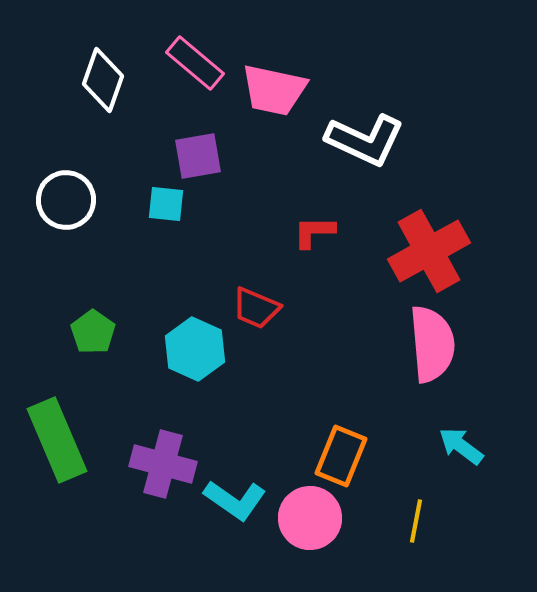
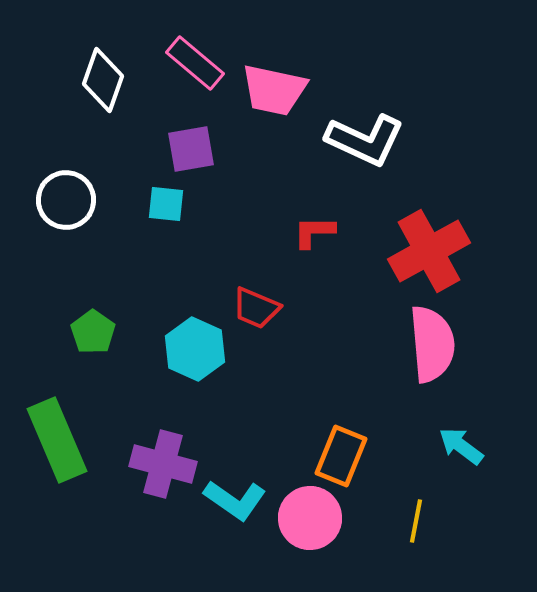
purple square: moved 7 px left, 7 px up
